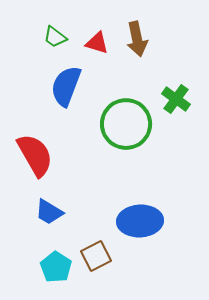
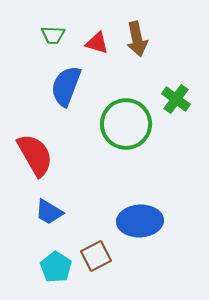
green trapezoid: moved 2 px left, 2 px up; rotated 35 degrees counterclockwise
